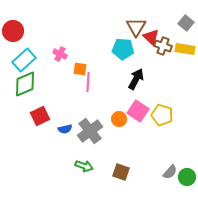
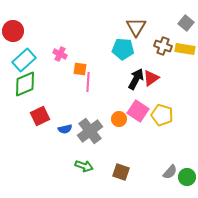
red triangle: moved 41 px down; rotated 42 degrees clockwise
